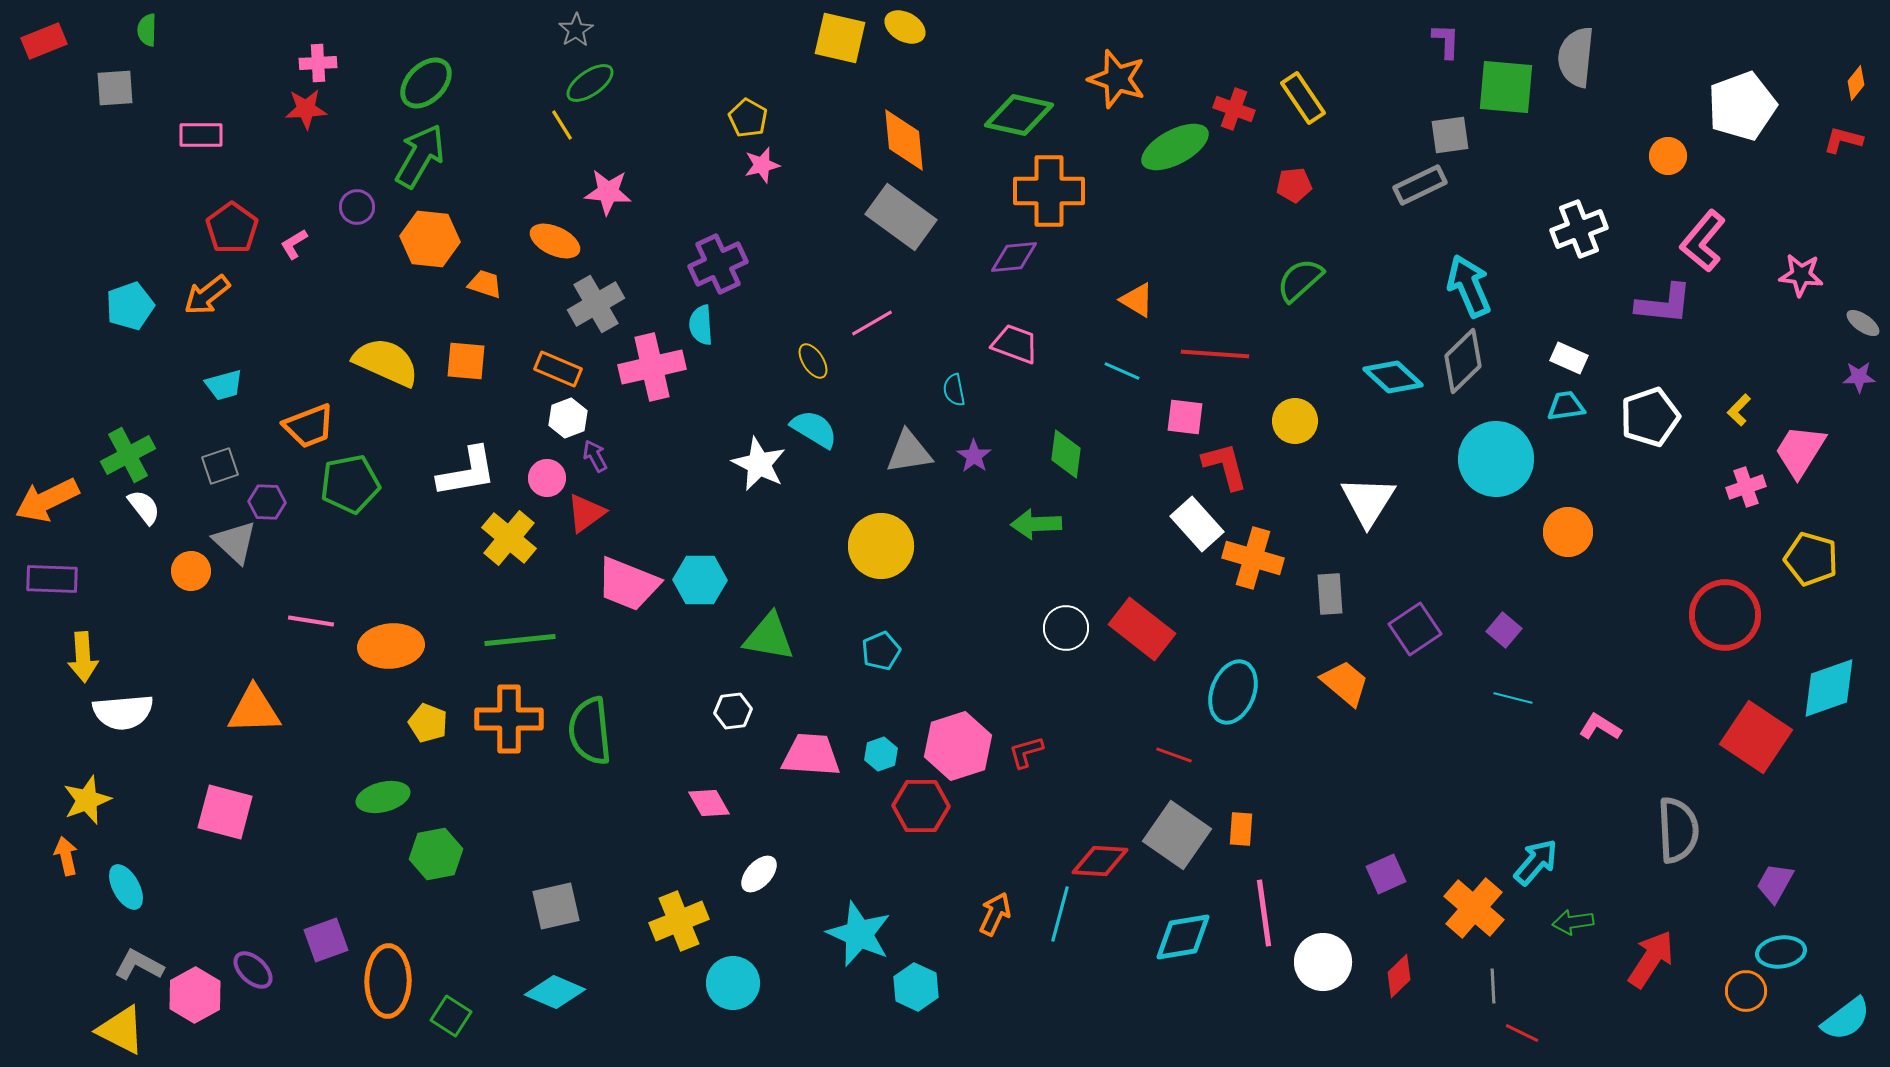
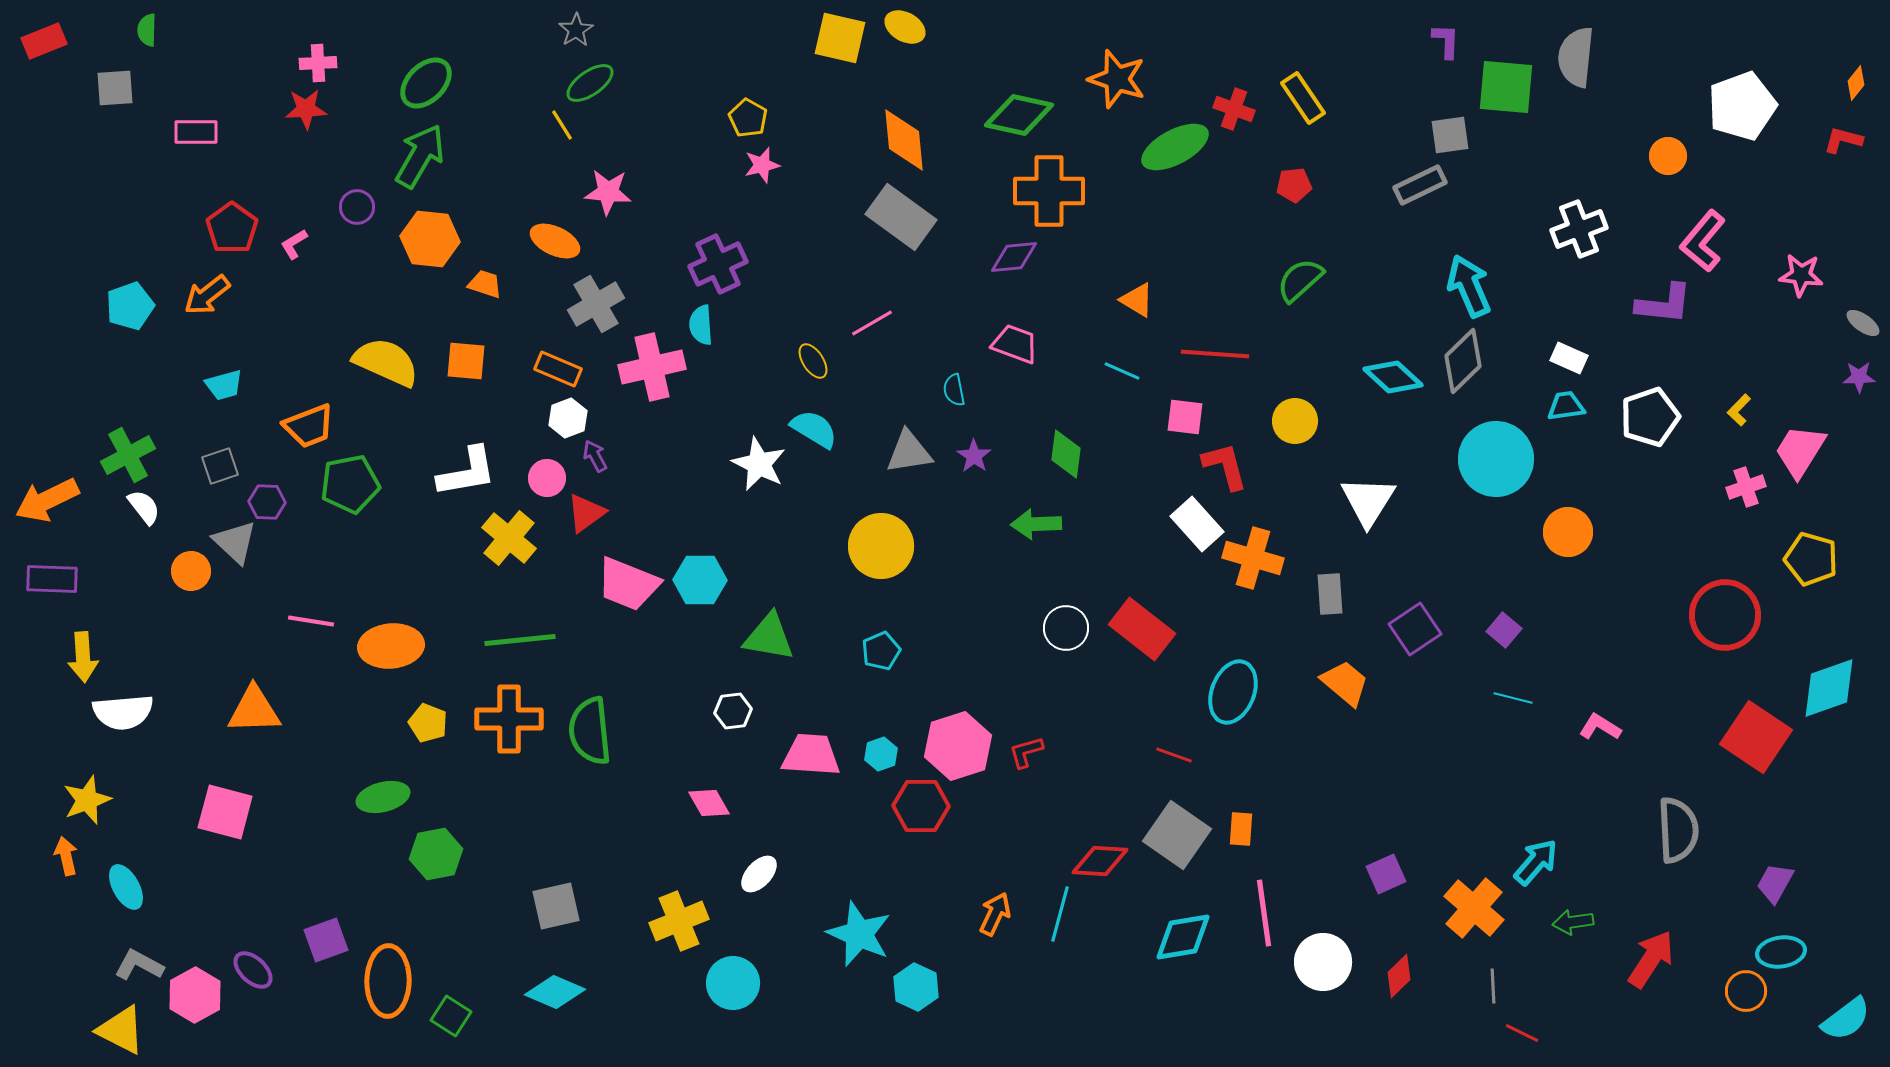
pink rectangle at (201, 135): moved 5 px left, 3 px up
